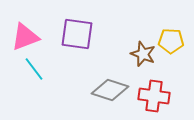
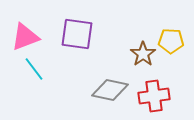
brown star: rotated 15 degrees clockwise
gray diamond: rotated 6 degrees counterclockwise
red cross: rotated 16 degrees counterclockwise
